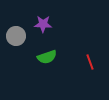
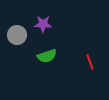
gray circle: moved 1 px right, 1 px up
green semicircle: moved 1 px up
